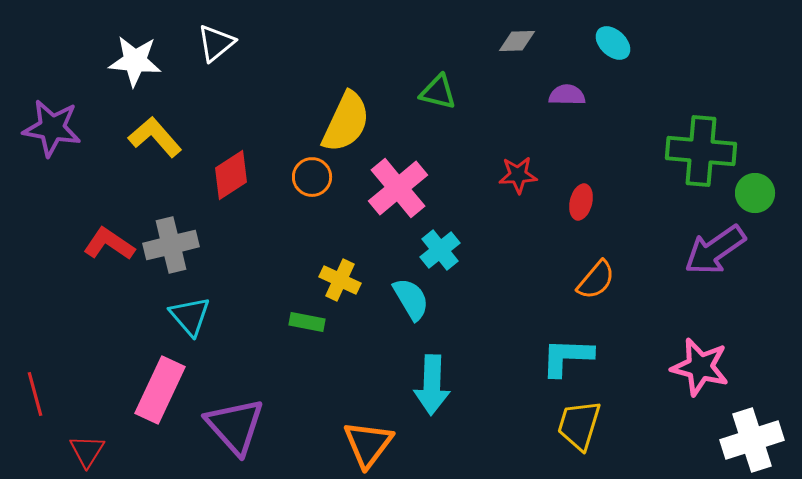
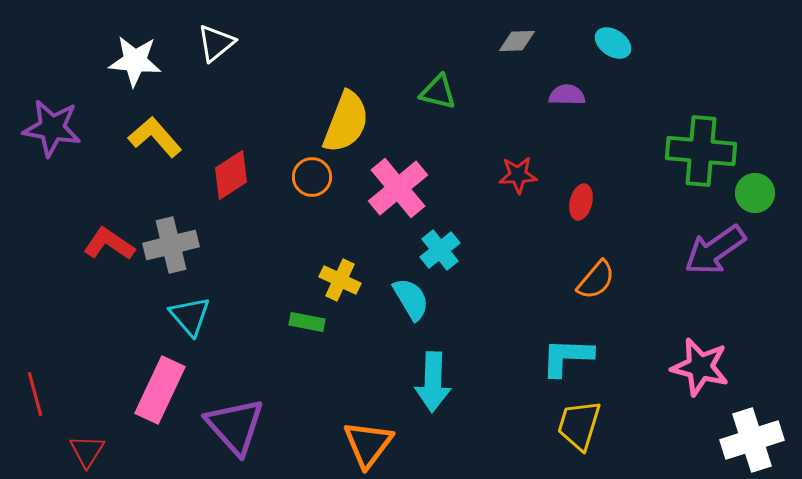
cyan ellipse: rotated 9 degrees counterclockwise
yellow semicircle: rotated 4 degrees counterclockwise
cyan arrow: moved 1 px right, 3 px up
